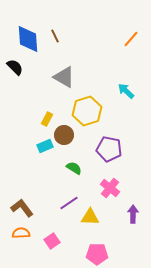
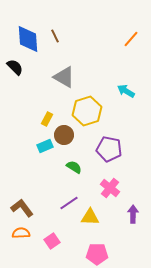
cyan arrow: rotated 12 degrees counterclockwise
green semicircle: moved 1 px up
